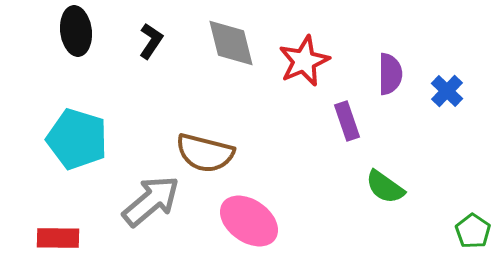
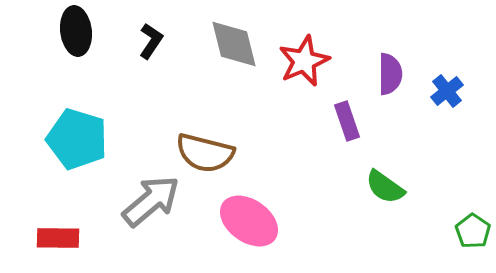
gray diamond: moved 3 px right, 1 px down
blue cross: rotated 8 degrees clockwise
